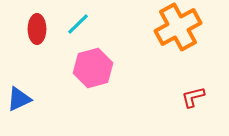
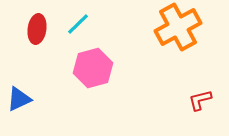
red ellipse: rotated 8 degrees clockwise
red L-shape: moved 7 px right, 3 px down
